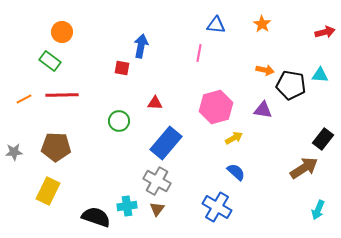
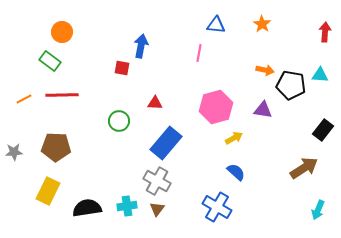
red arrow: rotated 72 degrees counterclockwise
black rectangle: moved 9 px up
black semicircle: moved 9 px left, 9 px up; rotated 28 degrees counterclockwise
